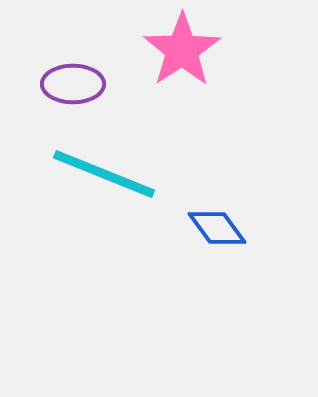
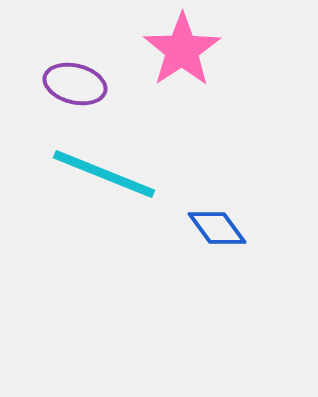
purple ellipse: moved 2 px right; rotated 14 degrees clockwise
